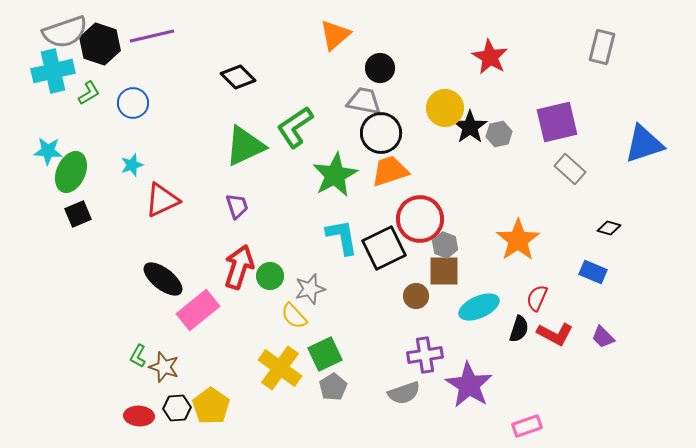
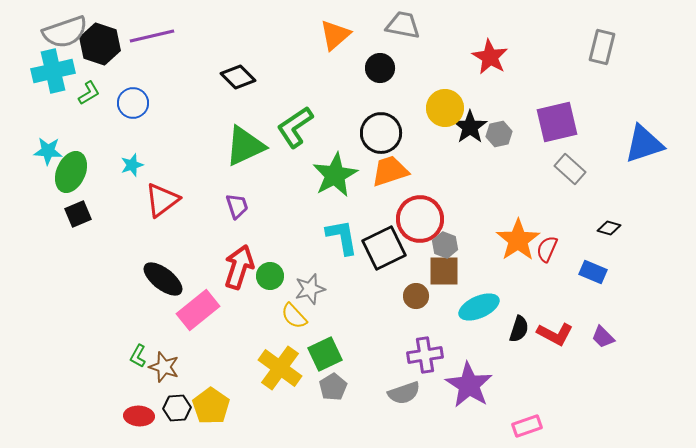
gray trapezoid at (364, 101): moved 39 px right, 76 px up
red triangle at (162, 200): rotated 12 degrees counterclockwise
red semicircle at (537, 298): moved 10 px right, 49 px up
